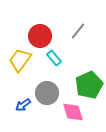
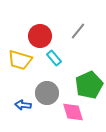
yellow trapezoid: rotated 110 degrees counterclockwise
blue arrow: rotated 42 degrees clockwise
